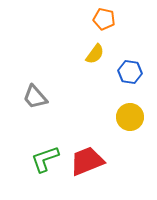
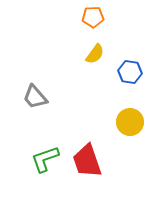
orange pentagon: moved 11 px left, 2 px up; rotated 15 degrees counterclockwise
yellow circle: moved 5 px down
red trapezoid: rotated 87 degrees counterclockwise
